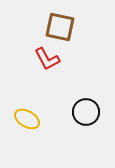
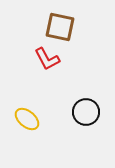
yellow ellipse: rotated 10 degrees clockwise
